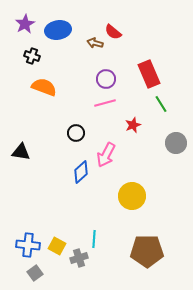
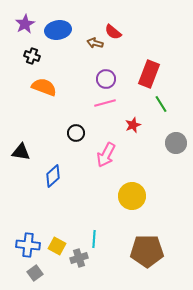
red rectangle: rotated 44 degrees clockwise
blue diamond: moved 28 px left, 4 px down
